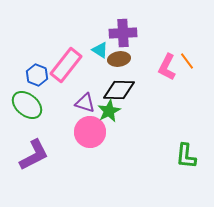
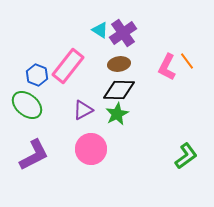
purple cross: rotated 32 degrees counterclockwise
cyan triangle: moved 20 px up
brown ellipse: moved 5 px down
pink rectangle: moved 2 px right, 1 px down
purple triangle: moved 2 px left, 7 px down; rotated 45 degrees counterclockwise
green star: moved 8 px right, 3 px down
pink circle: moved 1 px right, 17 px down
green L-shape: rotated 132 degrees counterclockwise
